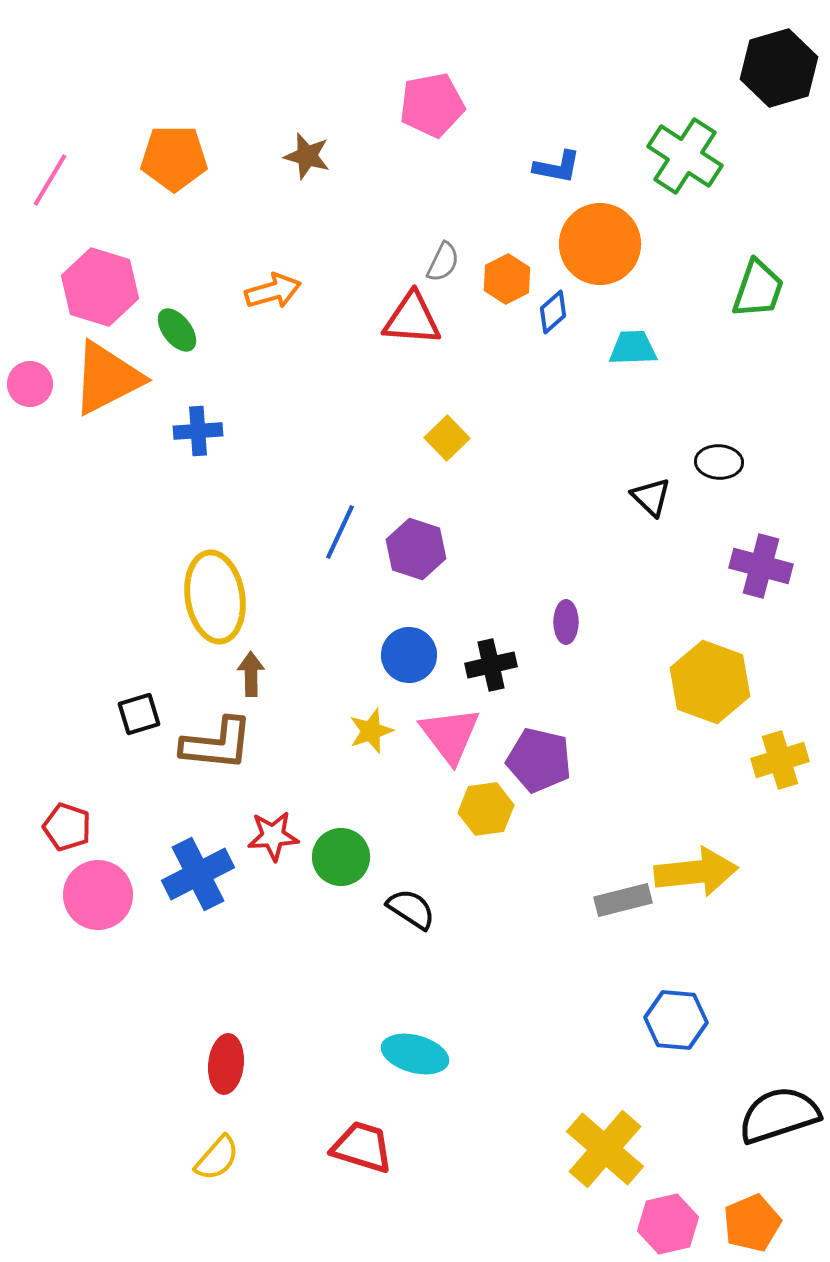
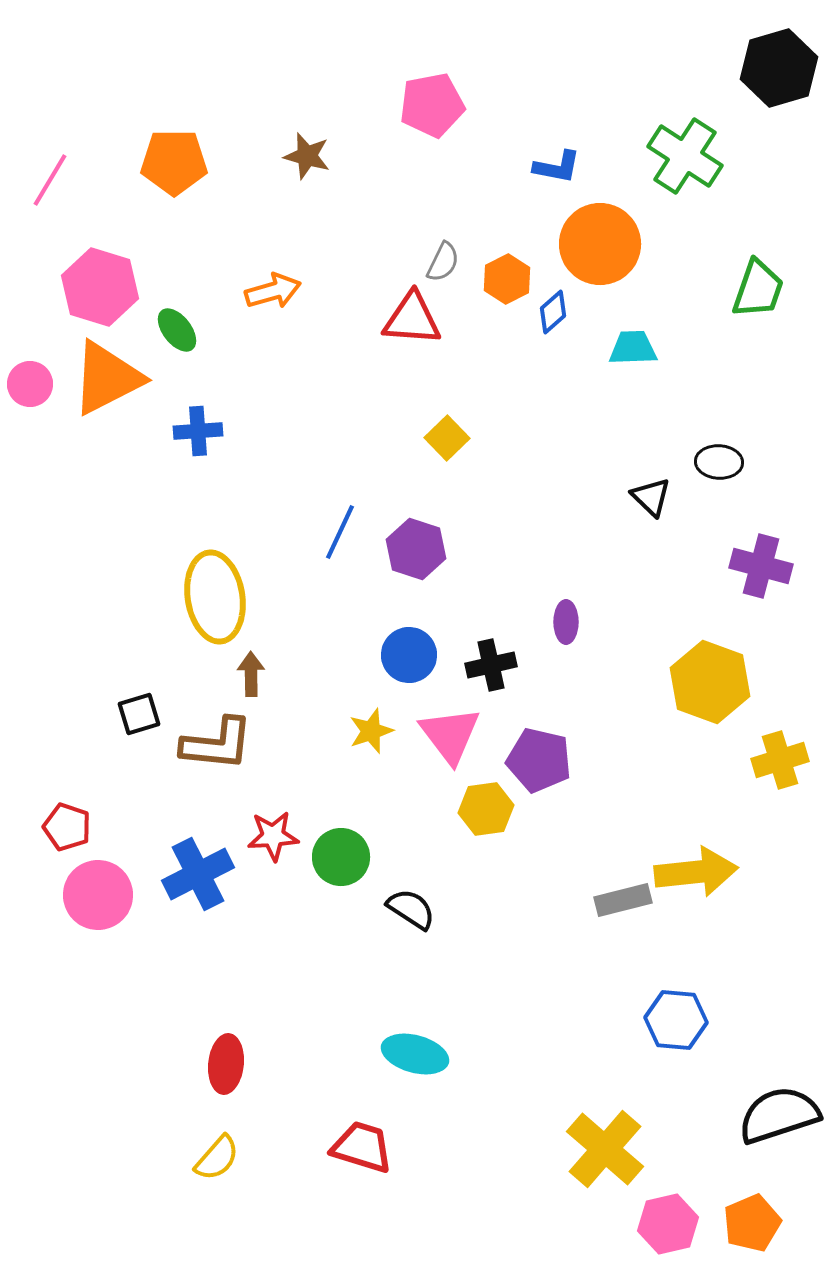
orange pentagon at (174, 158): moved 4 px down
